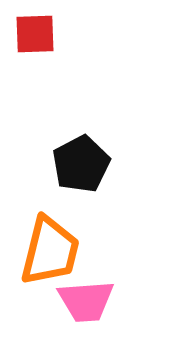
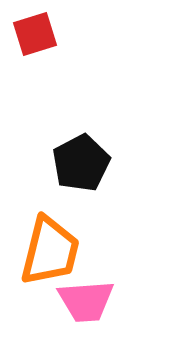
red square: rotated 15 degrees counterclockwise
black pentagon: moved 1 px up
